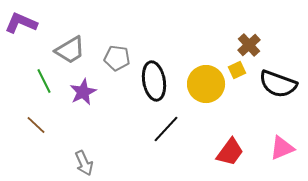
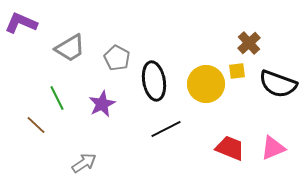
brown cross: moved 2 px up
gray trapezoid: moved 2 px up
gray pentagon: rotated 20 degrees clockwise
yellow square: moved 1 px down; rotated 18 degrees clockwise
green line: moved 13 px right, 17 px down
purple star: moved 19 px right, 12 px down
black line: rotated 20 degrees clockwise
pink triangle: moved 9 px left
red trapezoid: moved 4 px up; rotated 104 degrees counterclockwise
gray arrow: rotated 100 degrees counterclockwise
